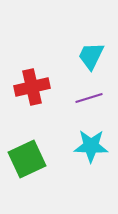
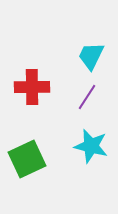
red cross: rotated 12 degrees clockwise
purple line: moved 2 px left, 1 px up; rotated 40 degrees counterclockwise
cyan star: rotated 12 degrees clockwise
